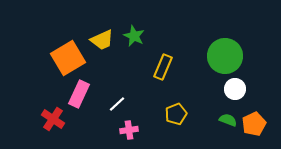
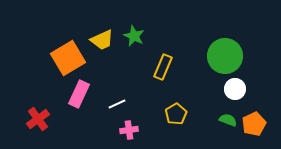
white line: rotated 18 degrees clockwise
yellow pentagon: rotated 10 degrees counterclockwise
red cross: moved 15 px left; rotated 20 degrees clockwise
